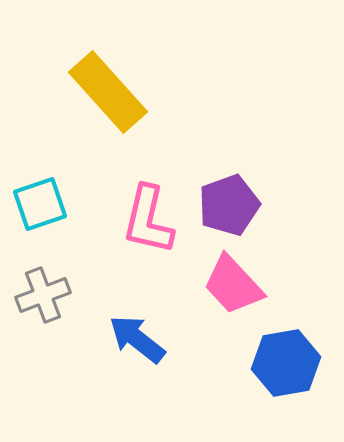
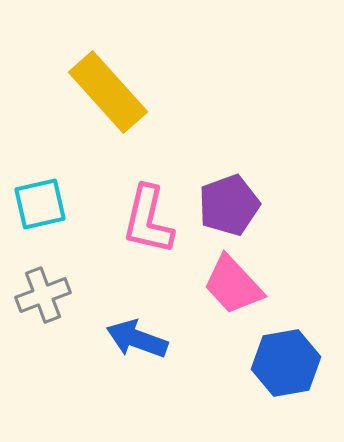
cyan square: rotated 6 degrees clockwise
blue arrow: rotated 18 degrees counterclockwise
